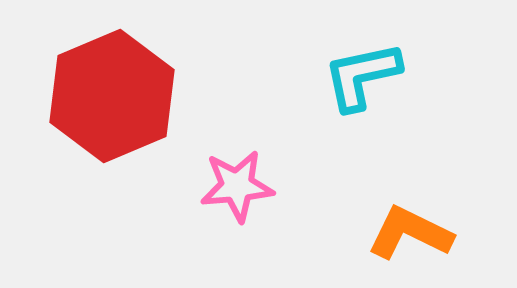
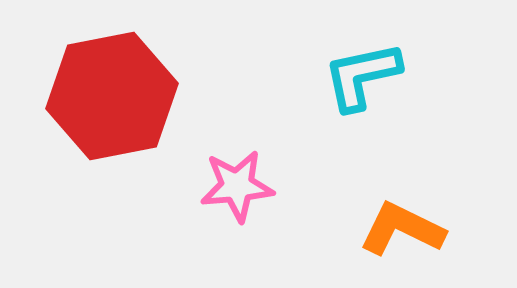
red hexagon: rotated 12 degrees clockwise
orange L-shape: moved 8 px left, 4 px up
